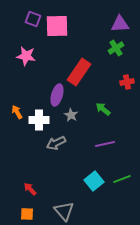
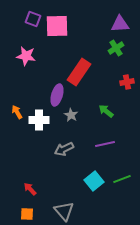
green arrow: moved 3 px right, 2 px down
gray arrow: moved 8 px right, 6 px down
